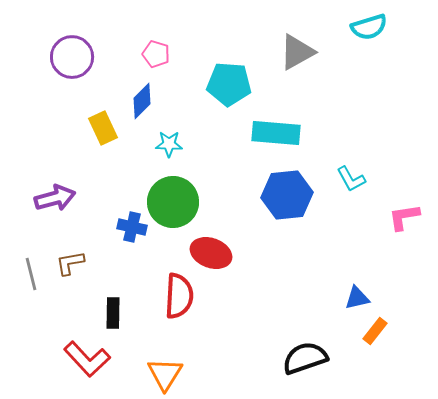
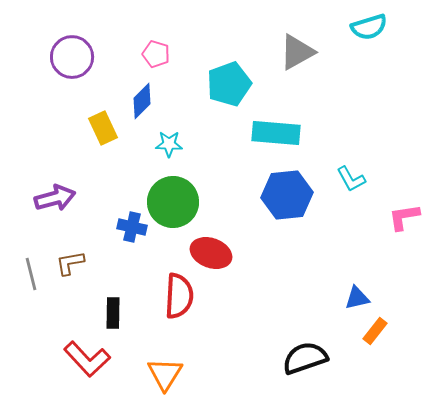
cyan pentagon: rotated 24 degrees counterclockwise
